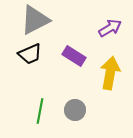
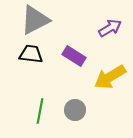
black trapezoid: moved 1 px right; rotated 150 degrees counterclockwise
yellow arrow: moved 4 px down; rotated 132 degrees counterclockwise
